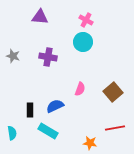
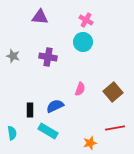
orange star: rotated 24 degrees counterclockwise
